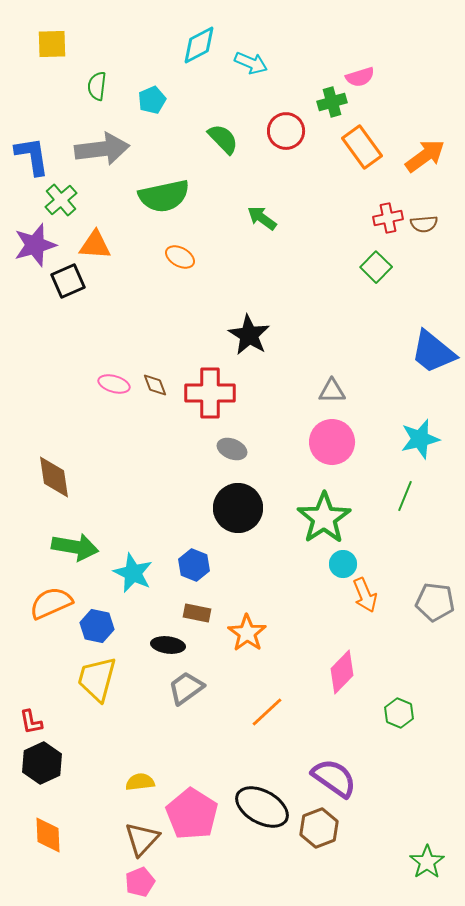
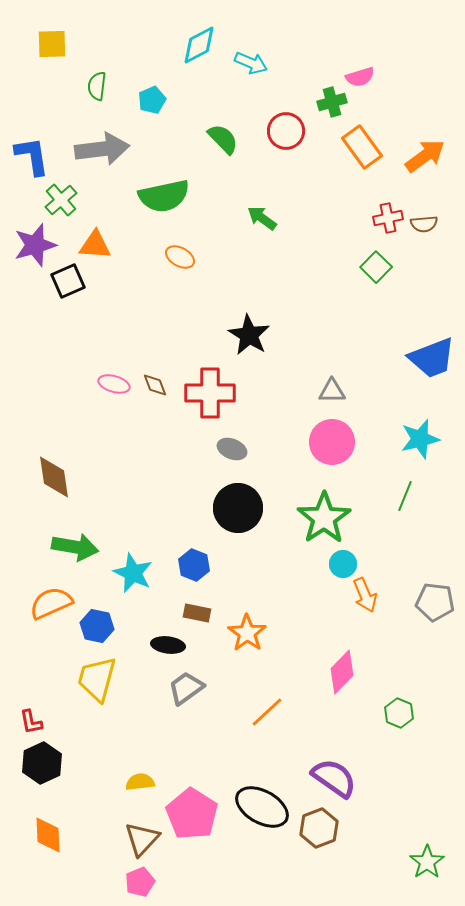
blue trapezoid at (433, 352): moved 1 px left, 6 px down; rotated 60 degrees counterclockwise
